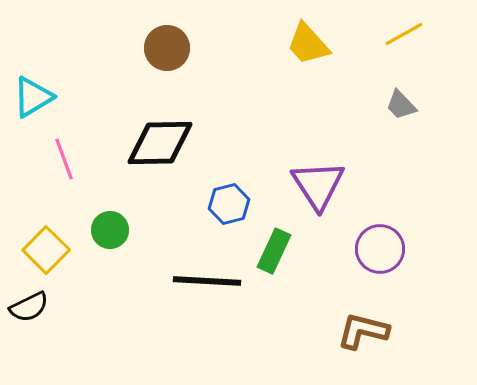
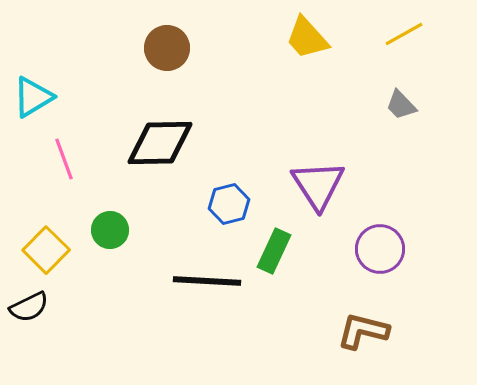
yellow trapezoid: moved 1 px left, 6 px up
